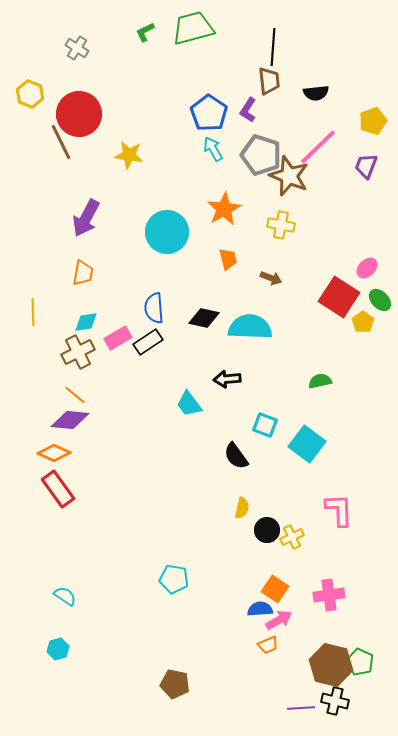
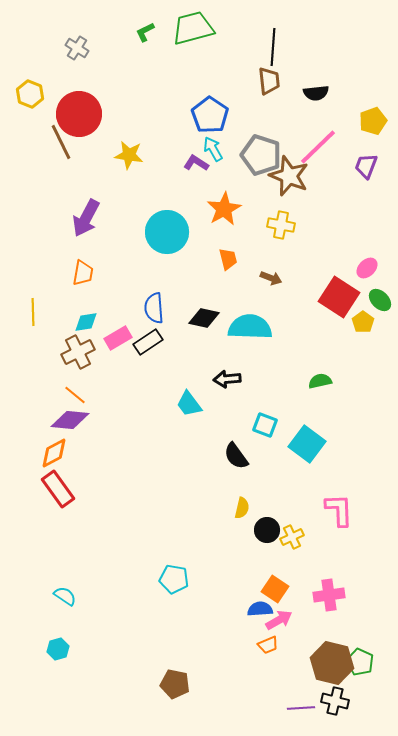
purple L-shape at (248, 110): moved 52 px left, 53 px down; rotated 90 degrees clockwise
blue pentagon at (209, 113): moved 1 px right, 2 px down
orange diamond at (54, 453): rotated 52 degrees counterclockwise
brown hexagon at (331, 665): moved 1 px right, 2 px up
